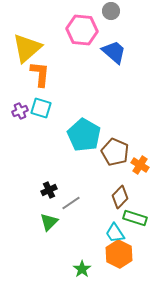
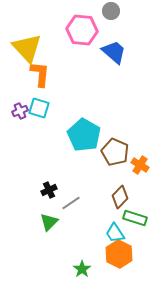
yellow triangle: rotated 32 degrees counterclockwise
cyan square: moved 2 px left
